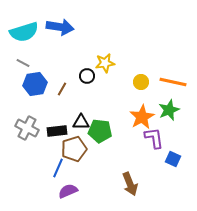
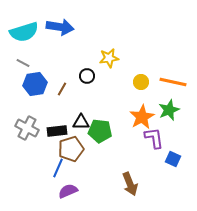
yellow star: moved 4 px right, 5 px up
brown pentagon: moved 3 px left
